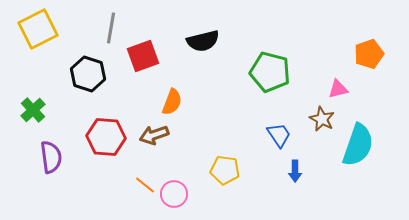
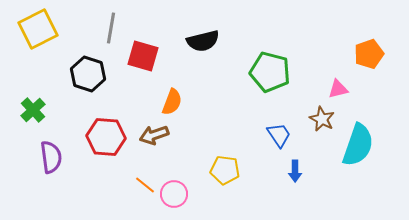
red square: rotated 36 degrees clockwise
